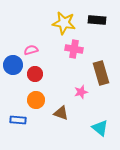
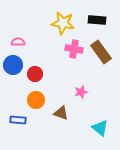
yellow star: moved 1 px left
pink semicircle: moved 13 px left, 8 px up; rotated 16 degrees clockwise
brown rectangle: moved 21 px up; rotated 20 degrees counterclockwise
